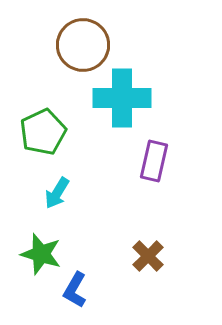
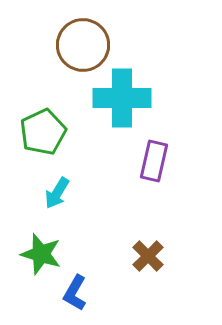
blue L-shape: moved 3 px down
